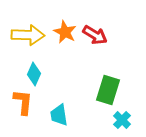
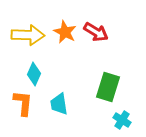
red arrow: moved 1 px right, 3 px up
green rectangle: moved 3 px up
orange L-shape: moved 1 px down
cyan trapezoid: moved 11 px up
cyan cross: rotated 12 degrees counterclockwise
